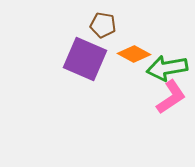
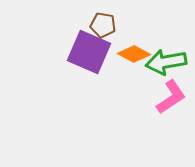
purple square: moved 4 px right, 7 px up
green arrow: moved 1 px left, 6 px up
